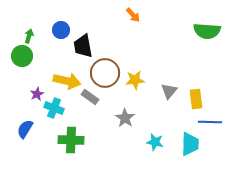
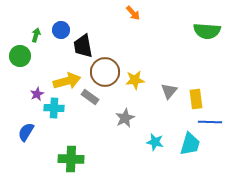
orange arrow: moved 2 px up
green arrow: moved 7 px right, 1 px up
green circle: moved 2 px left
brown circle: moved 1 px up
yellow arrow: rotated 28 degrees counterclockwise
cyan cross: rotated 18 degrees counterclockwise
gray star: rotated 12 degrees clockwise
blue semicircle: moved 1 px right, 3 px down
green cross: moved 19 px down
cyan trapezoid: rotated 15 degrees clockwise
